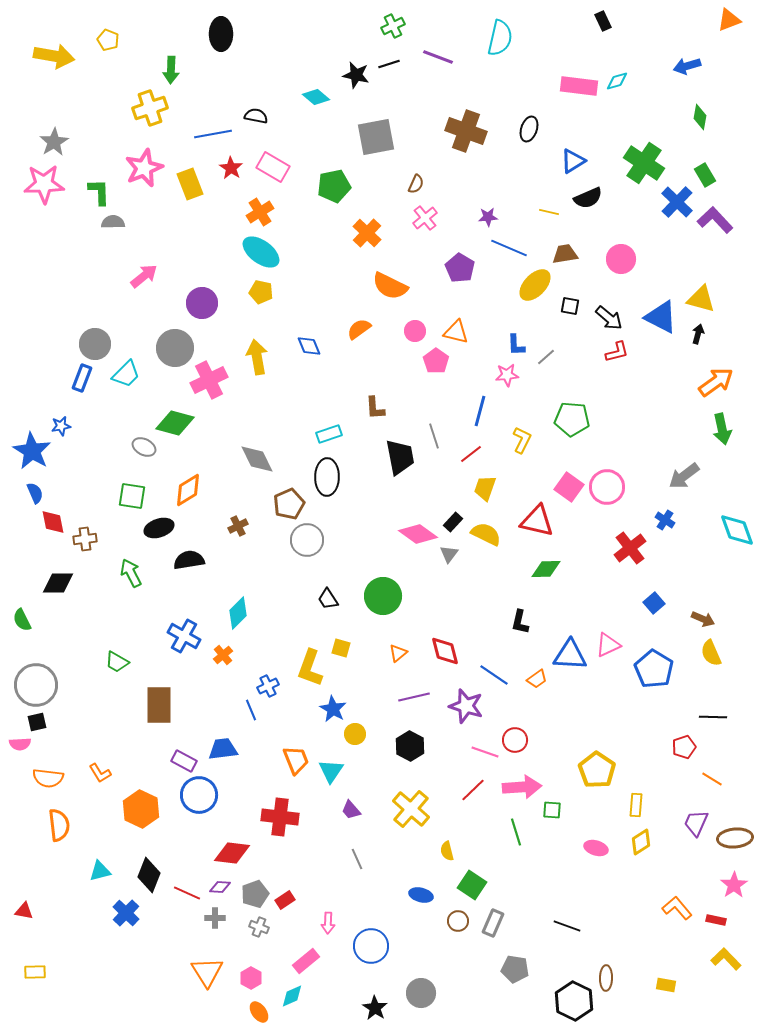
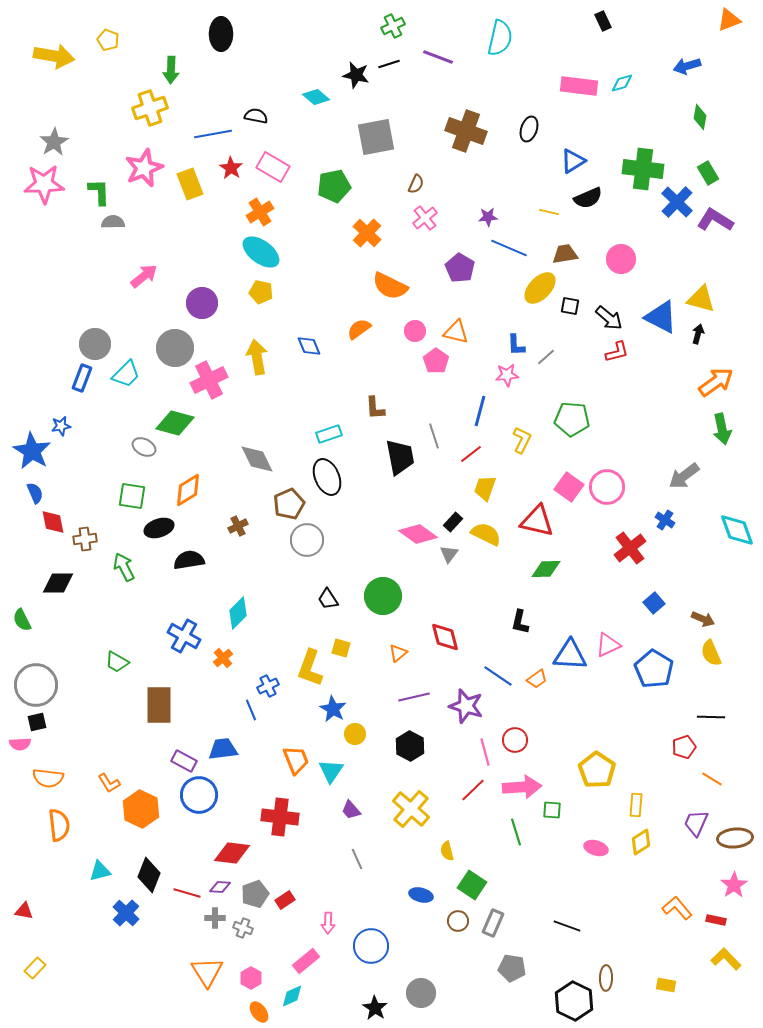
cyan diamond at (617, 81): moved 5 px right, 2 px down
green cross at (644, 163): moved 1 px left, 6 px down; rotated 27 degrees counterclockwise
green rectangle at (705, 175): moved 3 px right, 2 px up
purple L-shape at (715, 220): rotated 15 degrees counterclockwise
yellow ellipse at (535, 285): moved 5 px right, 3 px down
black ellipse at (327, 477): rotated 24 degrees counterclockwise
green arrow at (131, 573): moved 7 px left, 6 px up
red diamond at (445, 651): moved 14 px up
orange cross at (223, 655): moved 3 px down
blue line at (494, 675): moved 4 px right, 1 px down
black line at (713, 717): moved 2 px left
pink line at (485, 752): rotated 56 degrees clockwise
orange L-shape at (100, 773): moved 9 px right, 10 px down
red line at (187, 893): rotated 8 degrees counterclockwise
gray cross at (259, 927): moved 16 px left, 1 px down
gray pentagon at (515, 969): moved 3 px left, 1 px up
yellow rectangle at (35, 972): moved 4 px up; rotated 45 degrees counterclockwise
